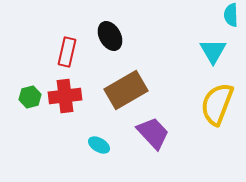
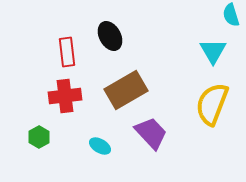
cyan semicircle: rotated 15 degrees counterclockwise
red rectangle: rotated 20 degrees counterclockwise
green hexagon: moved 9 px right, 40 px down; rotated 15 degrees counterclockwise
yellow semicircle: moved 5 px left
purple trapezoid: moved 2 px left
cyan ellipse: moved 1 px right, 1 px down
